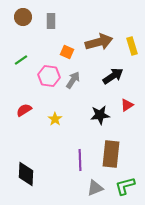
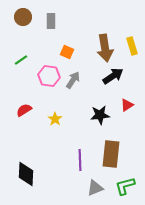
brown arrow: moved 6 px right, 6 px down; rotated 96 degrees clockwise
